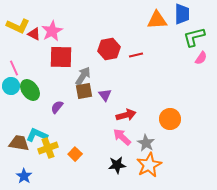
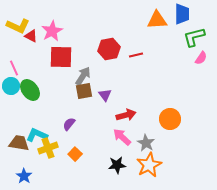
red triangle: moved 3 px left, 2 px down
purple semicircle: moved 12 px right, 17 px down
